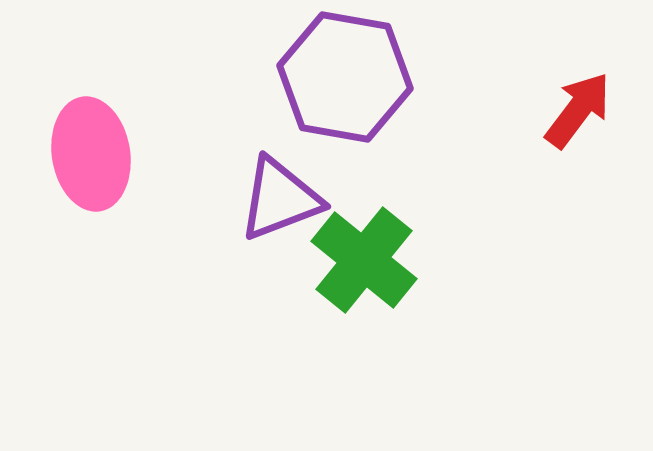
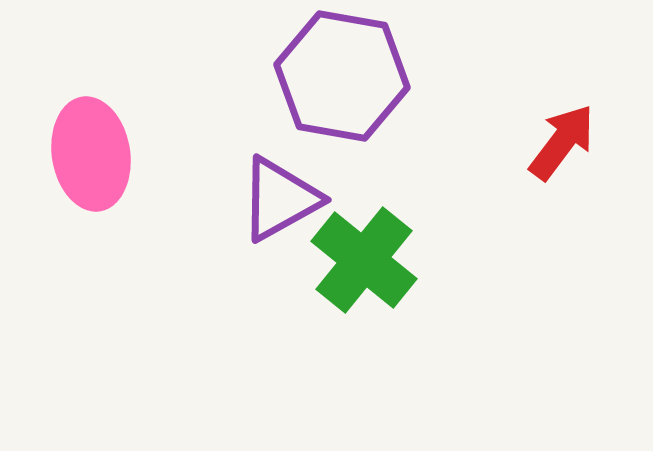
purple hexagon: moved 3 px left, 1 px up
red arrow: moved 16 px left, 32 px down
purple triangle: rotated 8 degrees counterclockwise
